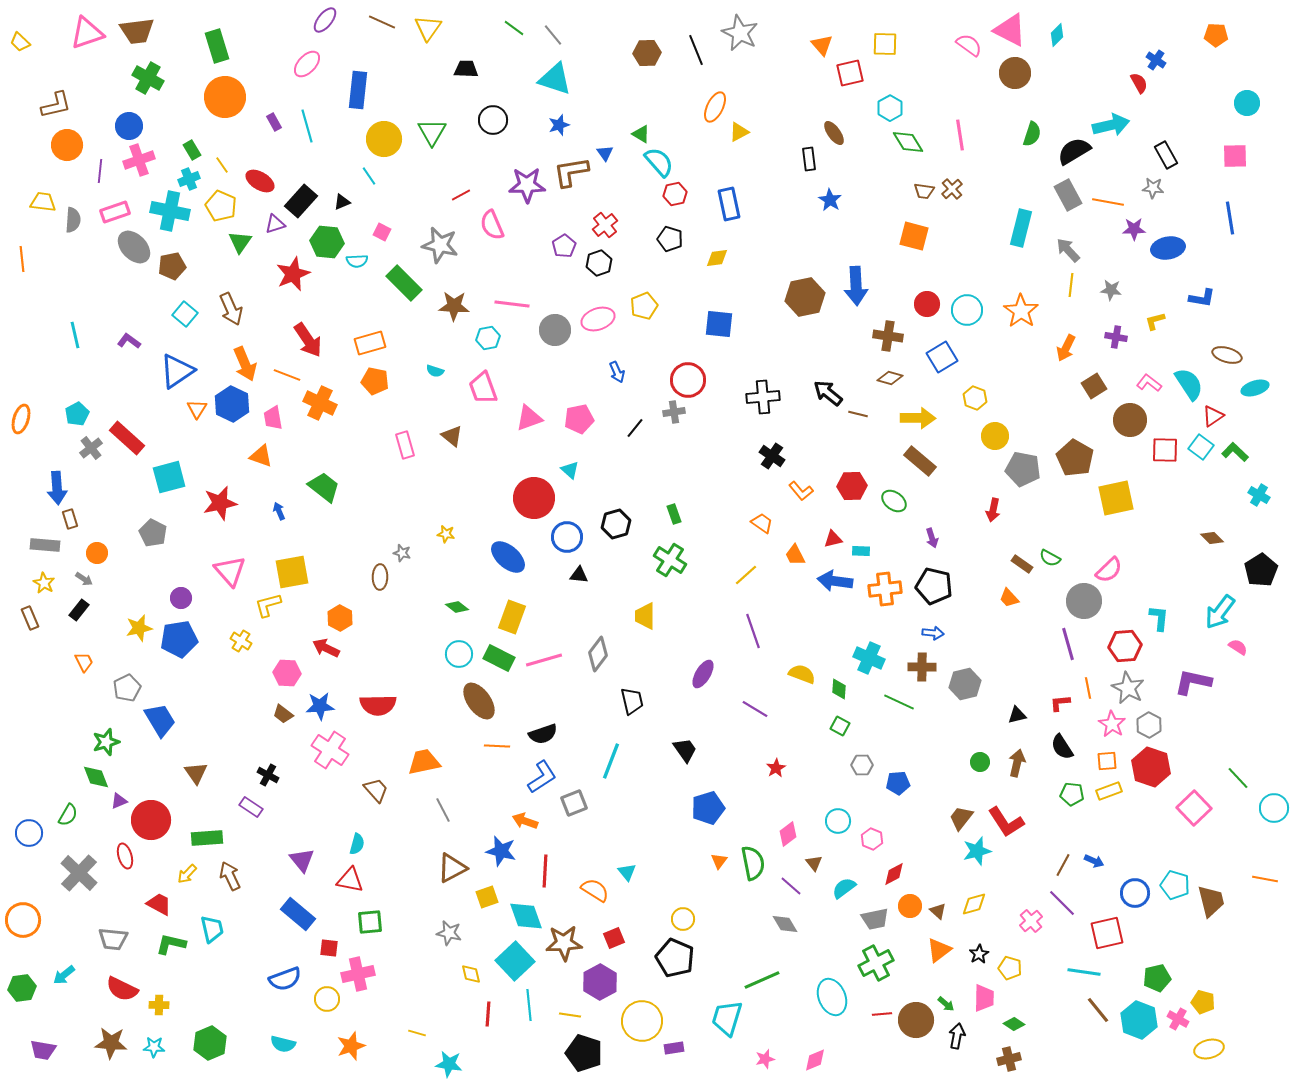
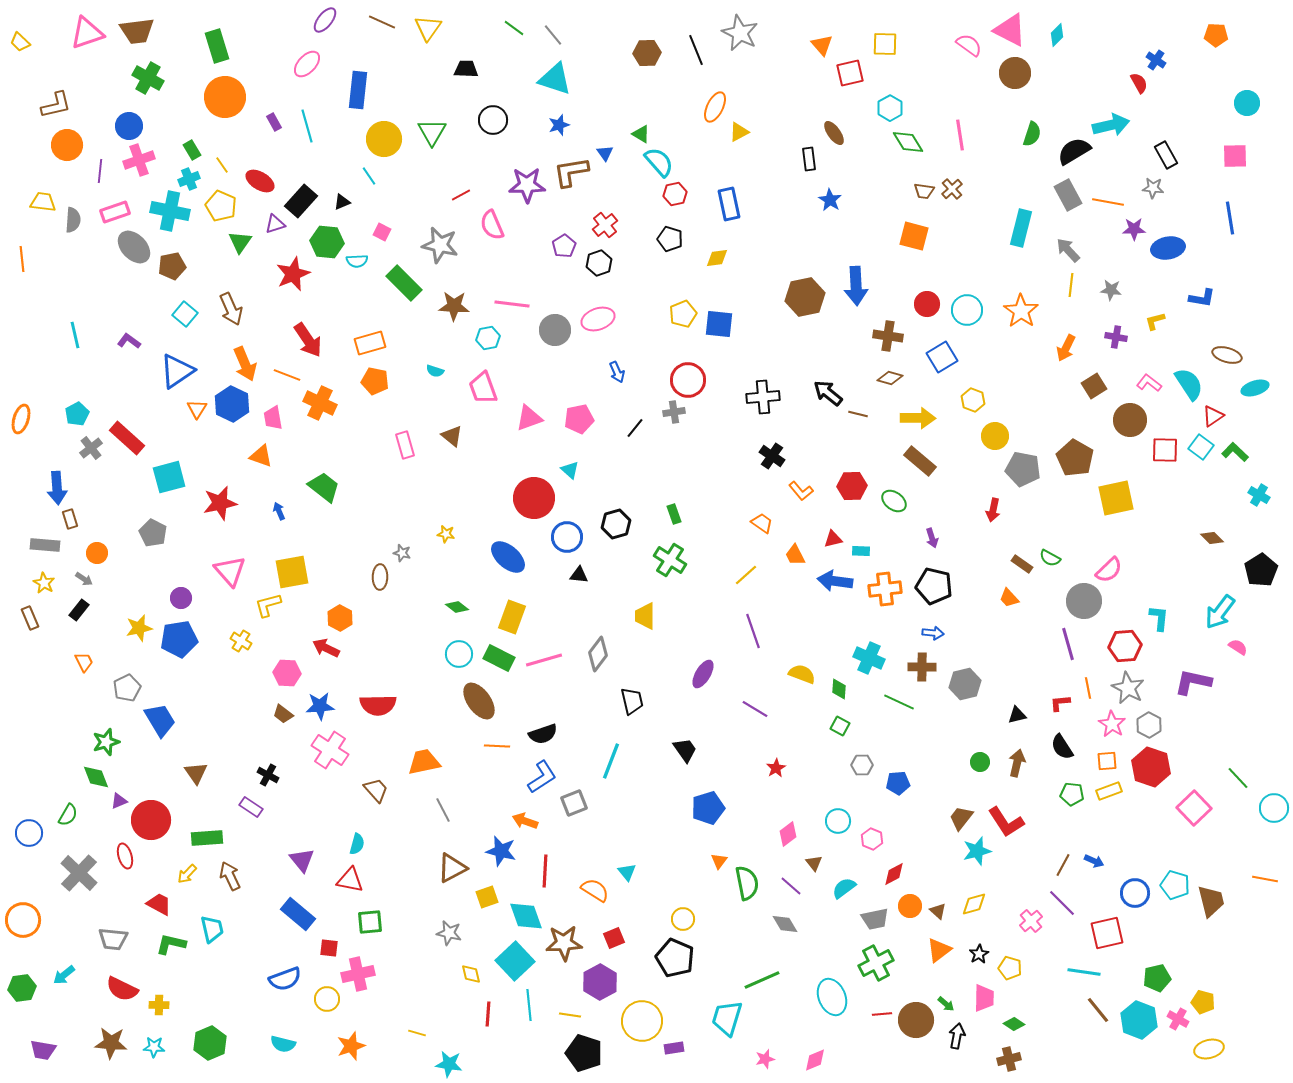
yellow pentagon at (644, 306): moved 39 px right, 8 px down
yellow hexagon at (975, 398): moved 2 px left, 2 px down
green semicircle at (753, 863): moved 6 px left, 20 px down
